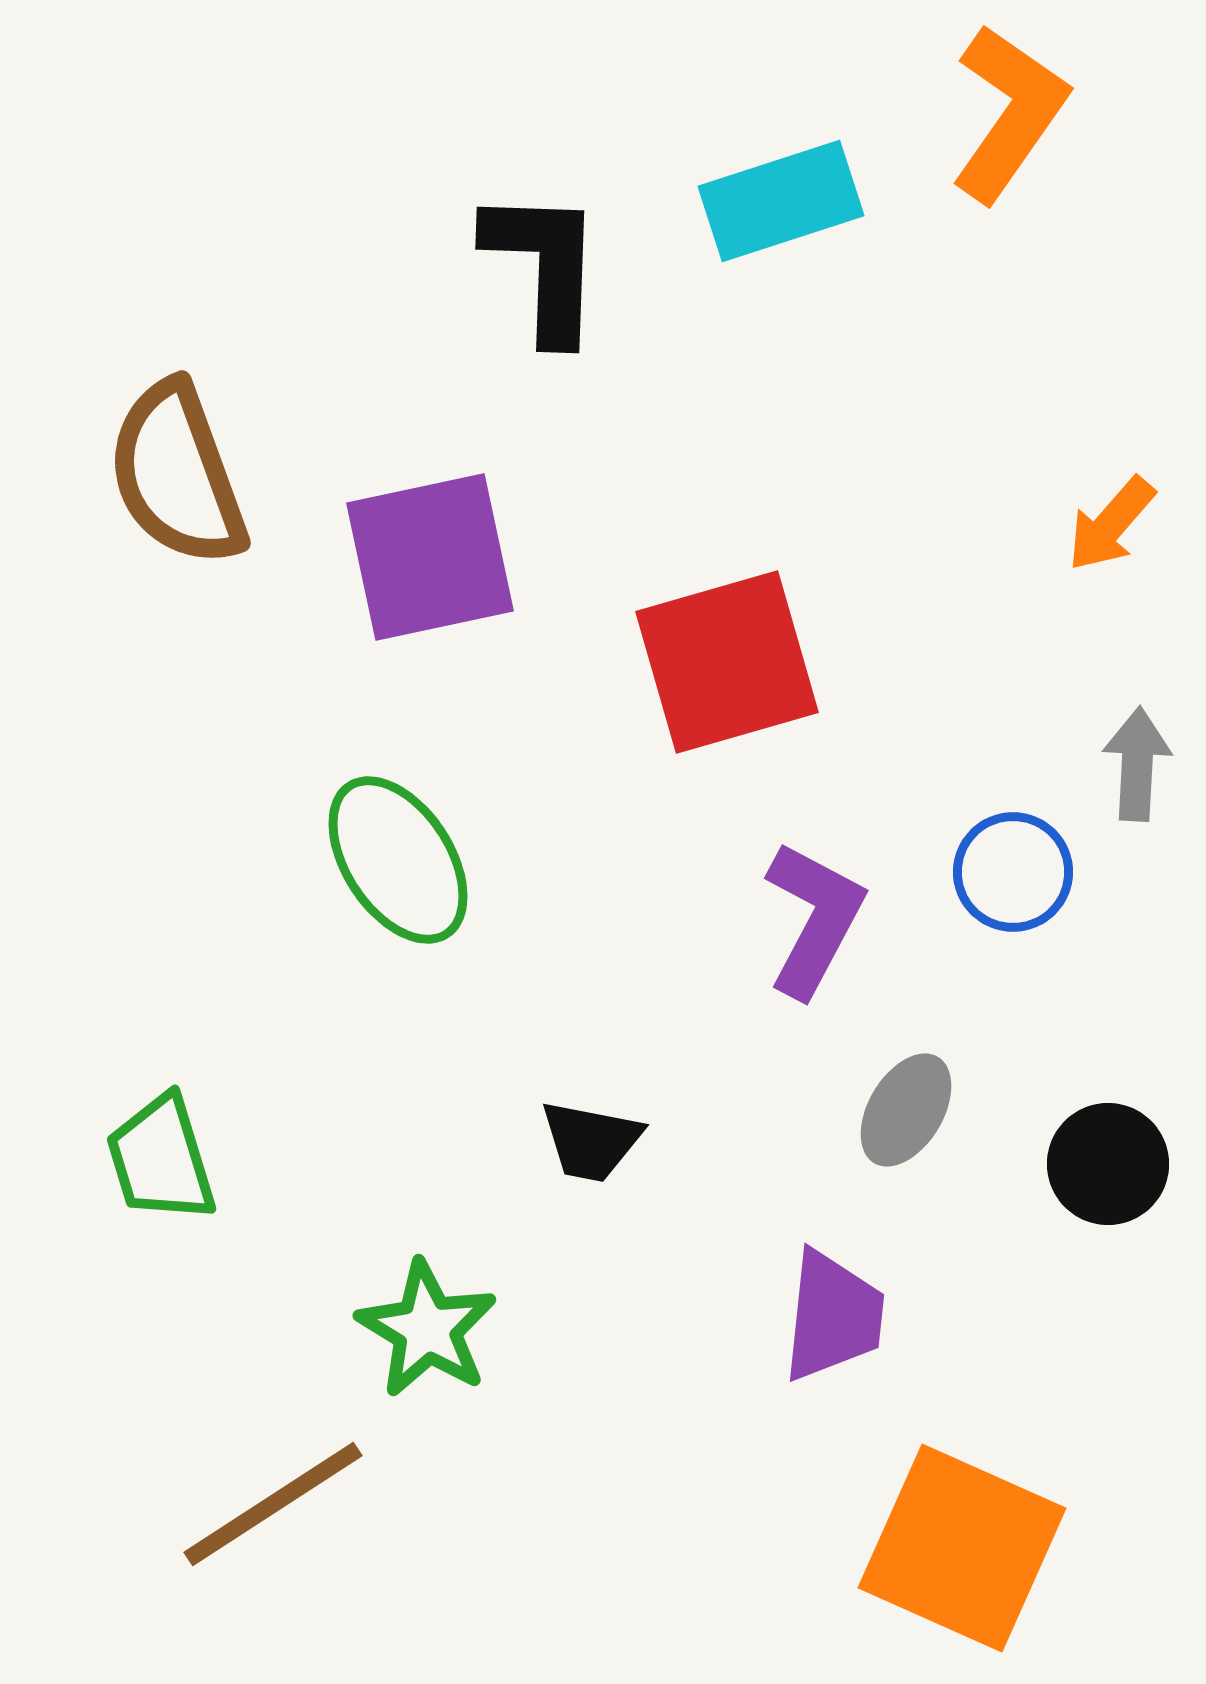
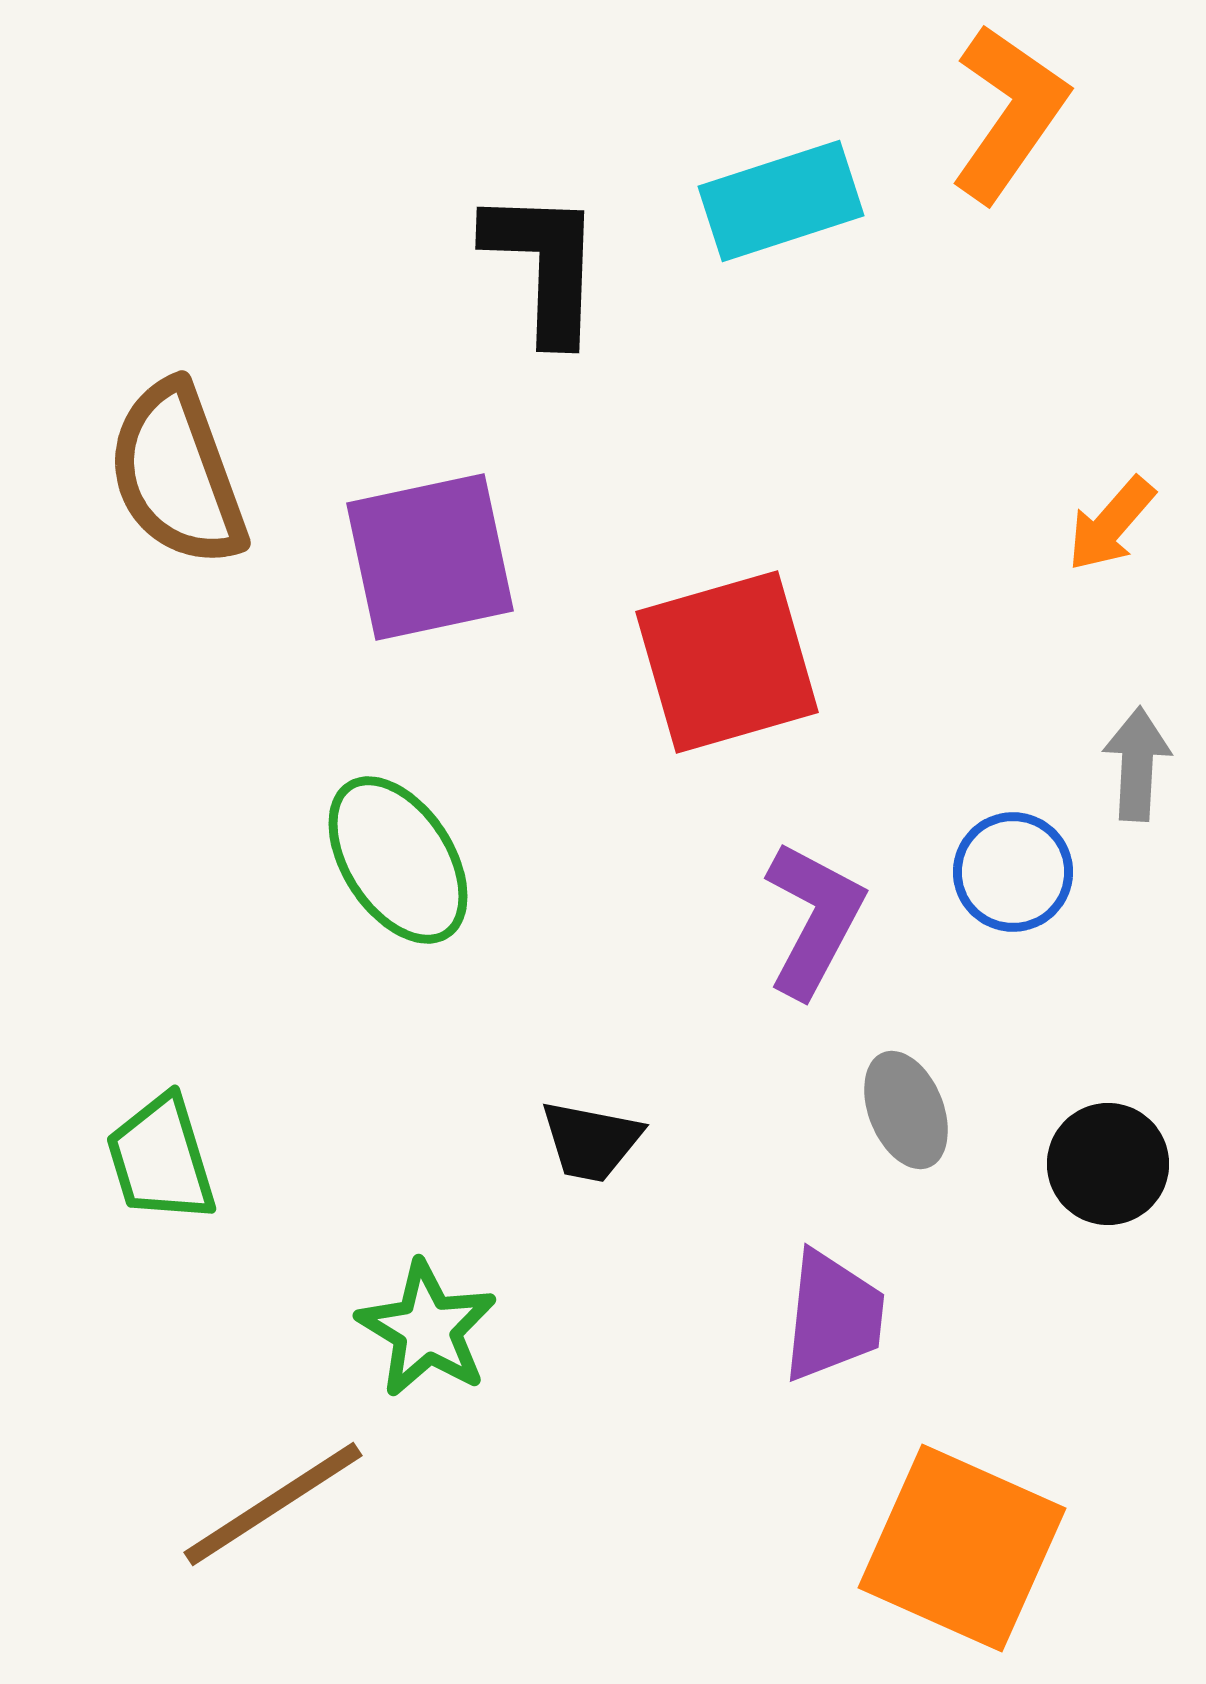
gray ellipse: rotated 53 degrees counterclockwise
